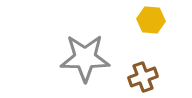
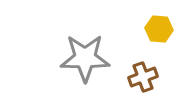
yellow hexagon: moved 8 px right, 9 px down
